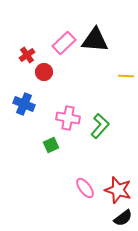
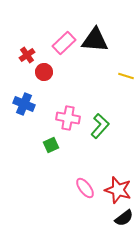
yellow line: rotated 14 degrees clockwise
black semicircle: moved 1 px right
